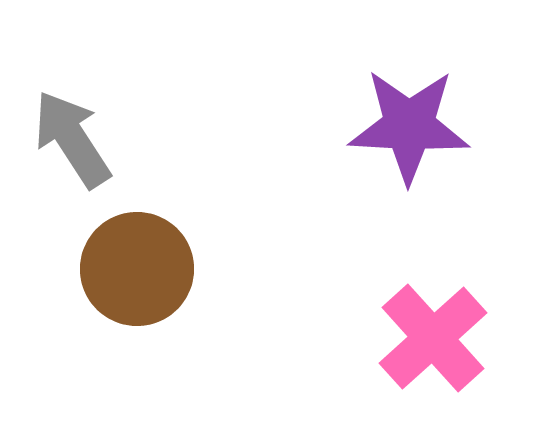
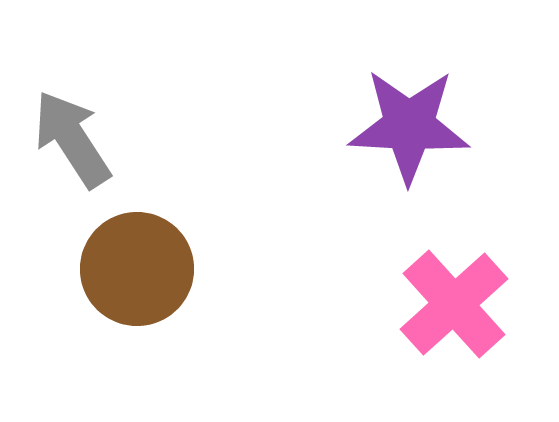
pink cross: moved 21 px right, 34 px up
